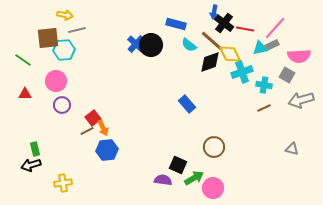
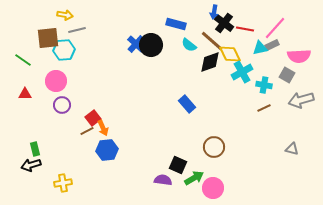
cyan cross at (242, 72): rotated 10 degrees counterclockwise
